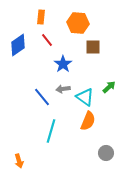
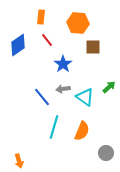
orange semicircle: moved 6 px left, 10 px down
cyan line: moved 3 px right, 4 px up
